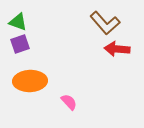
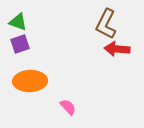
brown L-shape: moved 1 px right, 1 px down; rotated 68 degrees clockwise
pink semicircle: moved 1 px left, 5 px down
